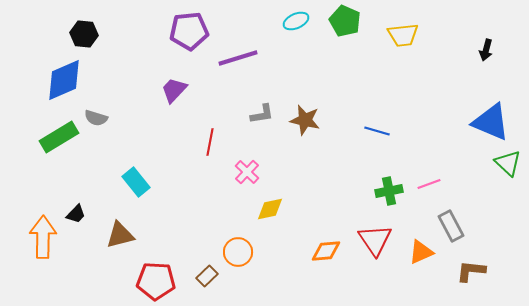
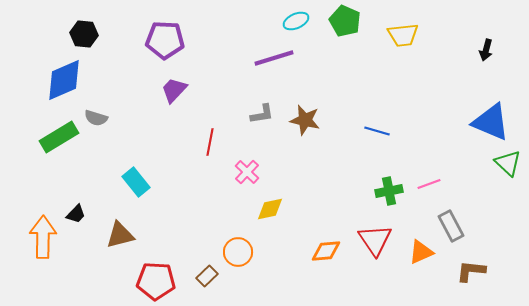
purple pentagon: moved 24 px left, 9 px down; rotated 9 degrees clockwise
purple line: moved 36 px right
